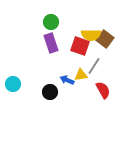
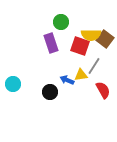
green circle: moved 10 px right
